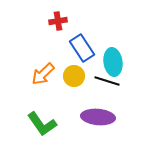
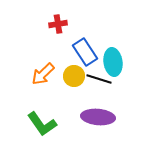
red cross: moved 3 px down
blue rectangle: moved 3 px right, 4 px down
black line: moved 8 px left, 2 px up
